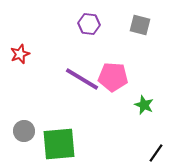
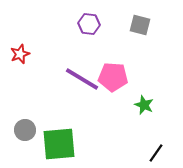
gray circle: moved 1 px right, 1 px up
